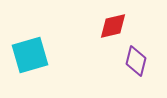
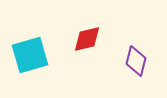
red diamond: moved 26 px left, 13 px down
